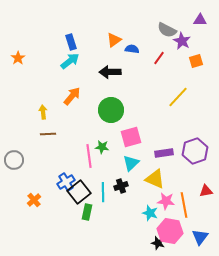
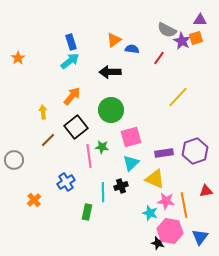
orange square: moved 23 px up
brown line: moved 6 px down; rotated 42 degrees counterclockwise
black square: moved 3 px left, 65 px up
